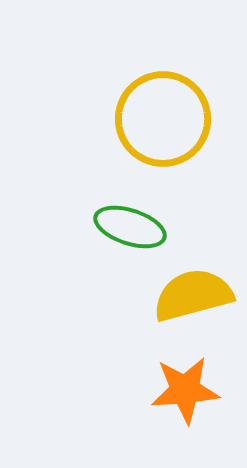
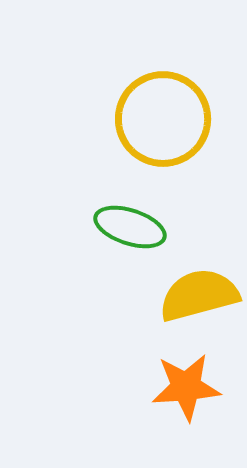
yellow semicircle: moved 6 px right
orange star: moved 1 px right, 3 px up
